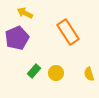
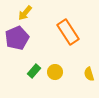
yellow arrow: rotated 77 degrees counterclockwise
yellow circle: moved 1 px left, 1 px up
